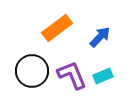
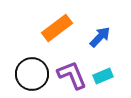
black circle: moved 3 px down
